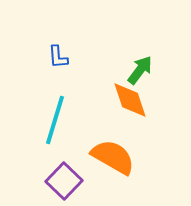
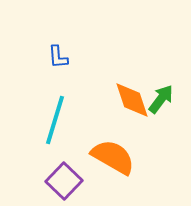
green arrow: moved 21 px right, 29 px down
orange diamond: moved 2 px right
